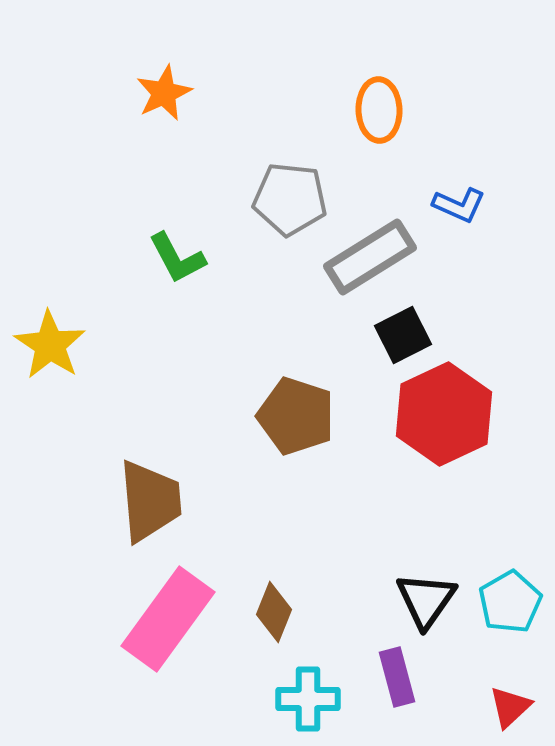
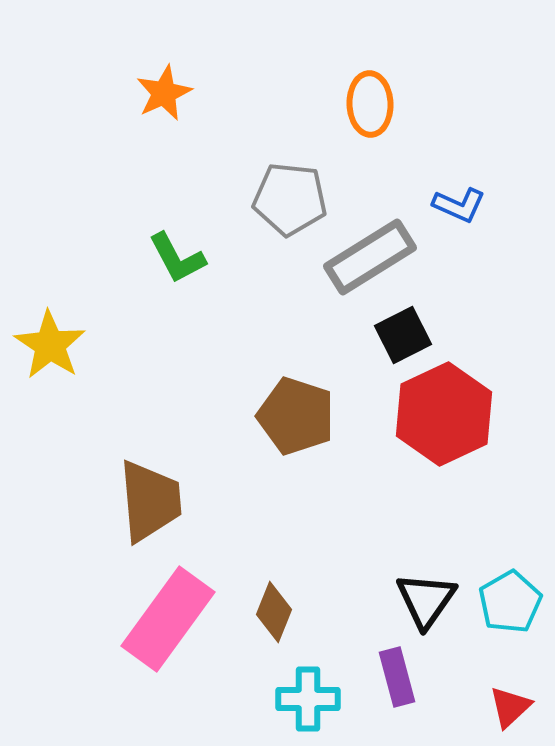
orange ellipse: moved 9 px left, 6 px up
